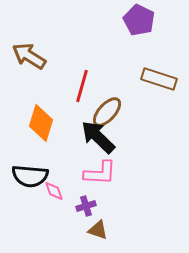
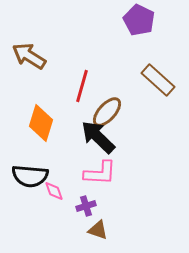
brown rectangle: moved 1 px left, 1 px down; rotated 24 degrees clockwise
